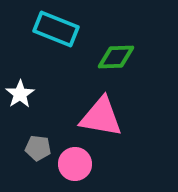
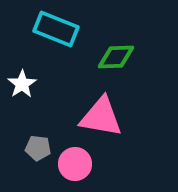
white star: moved 2 px right, 10 px up
